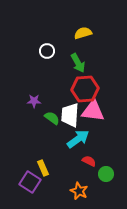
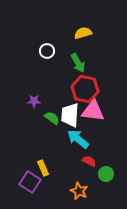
red hexagon: rotated 16 degrees clockwise
cyan arrow: rotated 105 degrees counterclockwise
